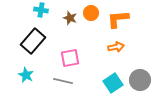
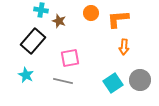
brown star: moved 11 px left, 3 px down
orange arrow: moved 8 px right; rotated 105 degrees clockwise
